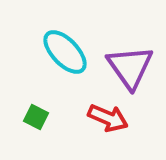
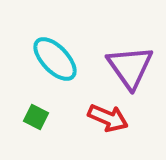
cyan ellipse: moved 10 px left, 7 px down
